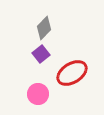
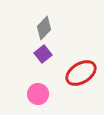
purple square: moved 2 px right
red ellipse: moved 9 px right
